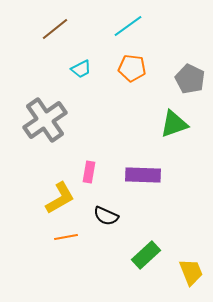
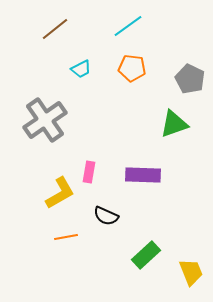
yellow L-shape: moved 5 px up
